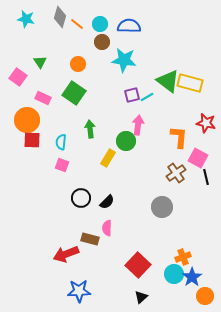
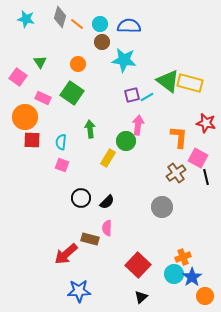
green square at (74, 93): moved 2 px left
orange circle at (27, 120): moved 2 px left, 3 px up
red arrow at (66, 254): rotated 20 degrees counterclockwise
